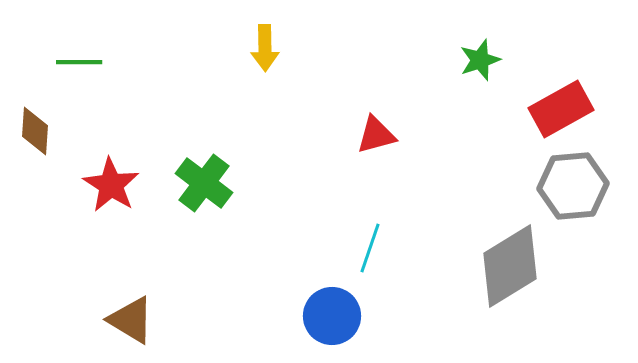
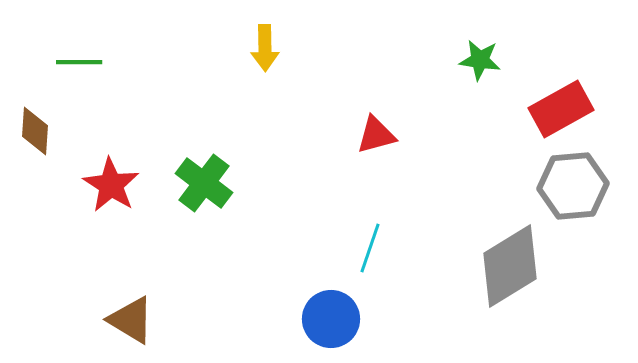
green star: rotated 27 degrees clockwise
blue circle: moved 1 px left, 3 px down
